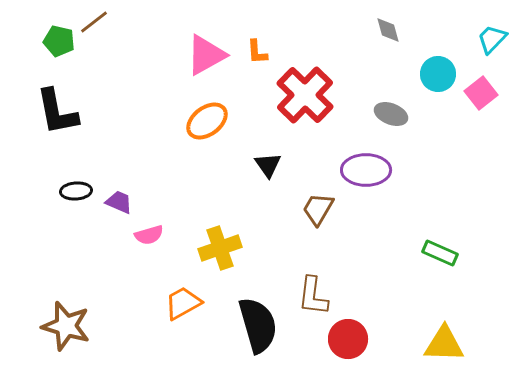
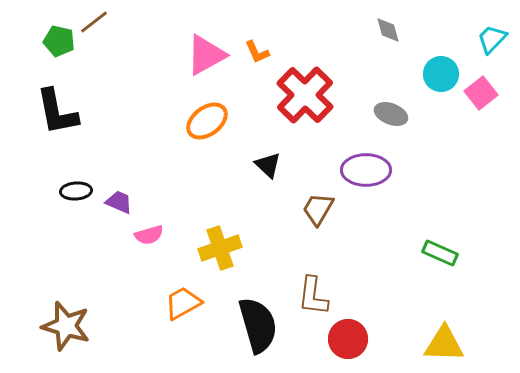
orange L-shape: rotated 20 degrees counterclockwise
cyan circle: moved 3 px right
black triangle: rotated 12 degrees counterclockwise
